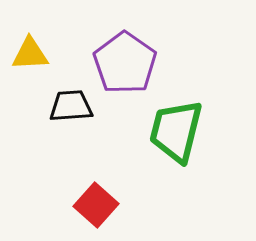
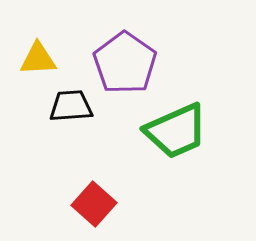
yellow triangle: moved 8 px right, 5 px down
green trapezoid: rotated 128 degrees counterclockwise
red square: moved 2 px left, 1 px up
